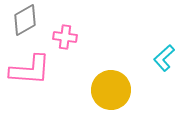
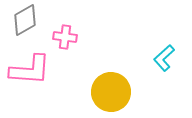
yellow circle: moved 2 px down
